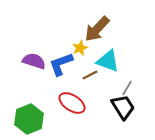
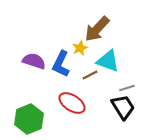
blue L-shape: rotated 44 degrees counterclockwise
gray line: rotated 42 degrees clockwise
